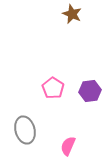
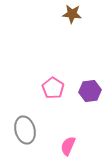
brown star: rotated 18 degrees counterclockwise
